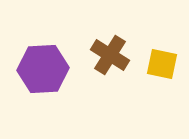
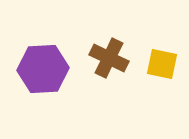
brown cross: moved 1 px left, 3 px down; rotated 6 degrees counterclockwise
